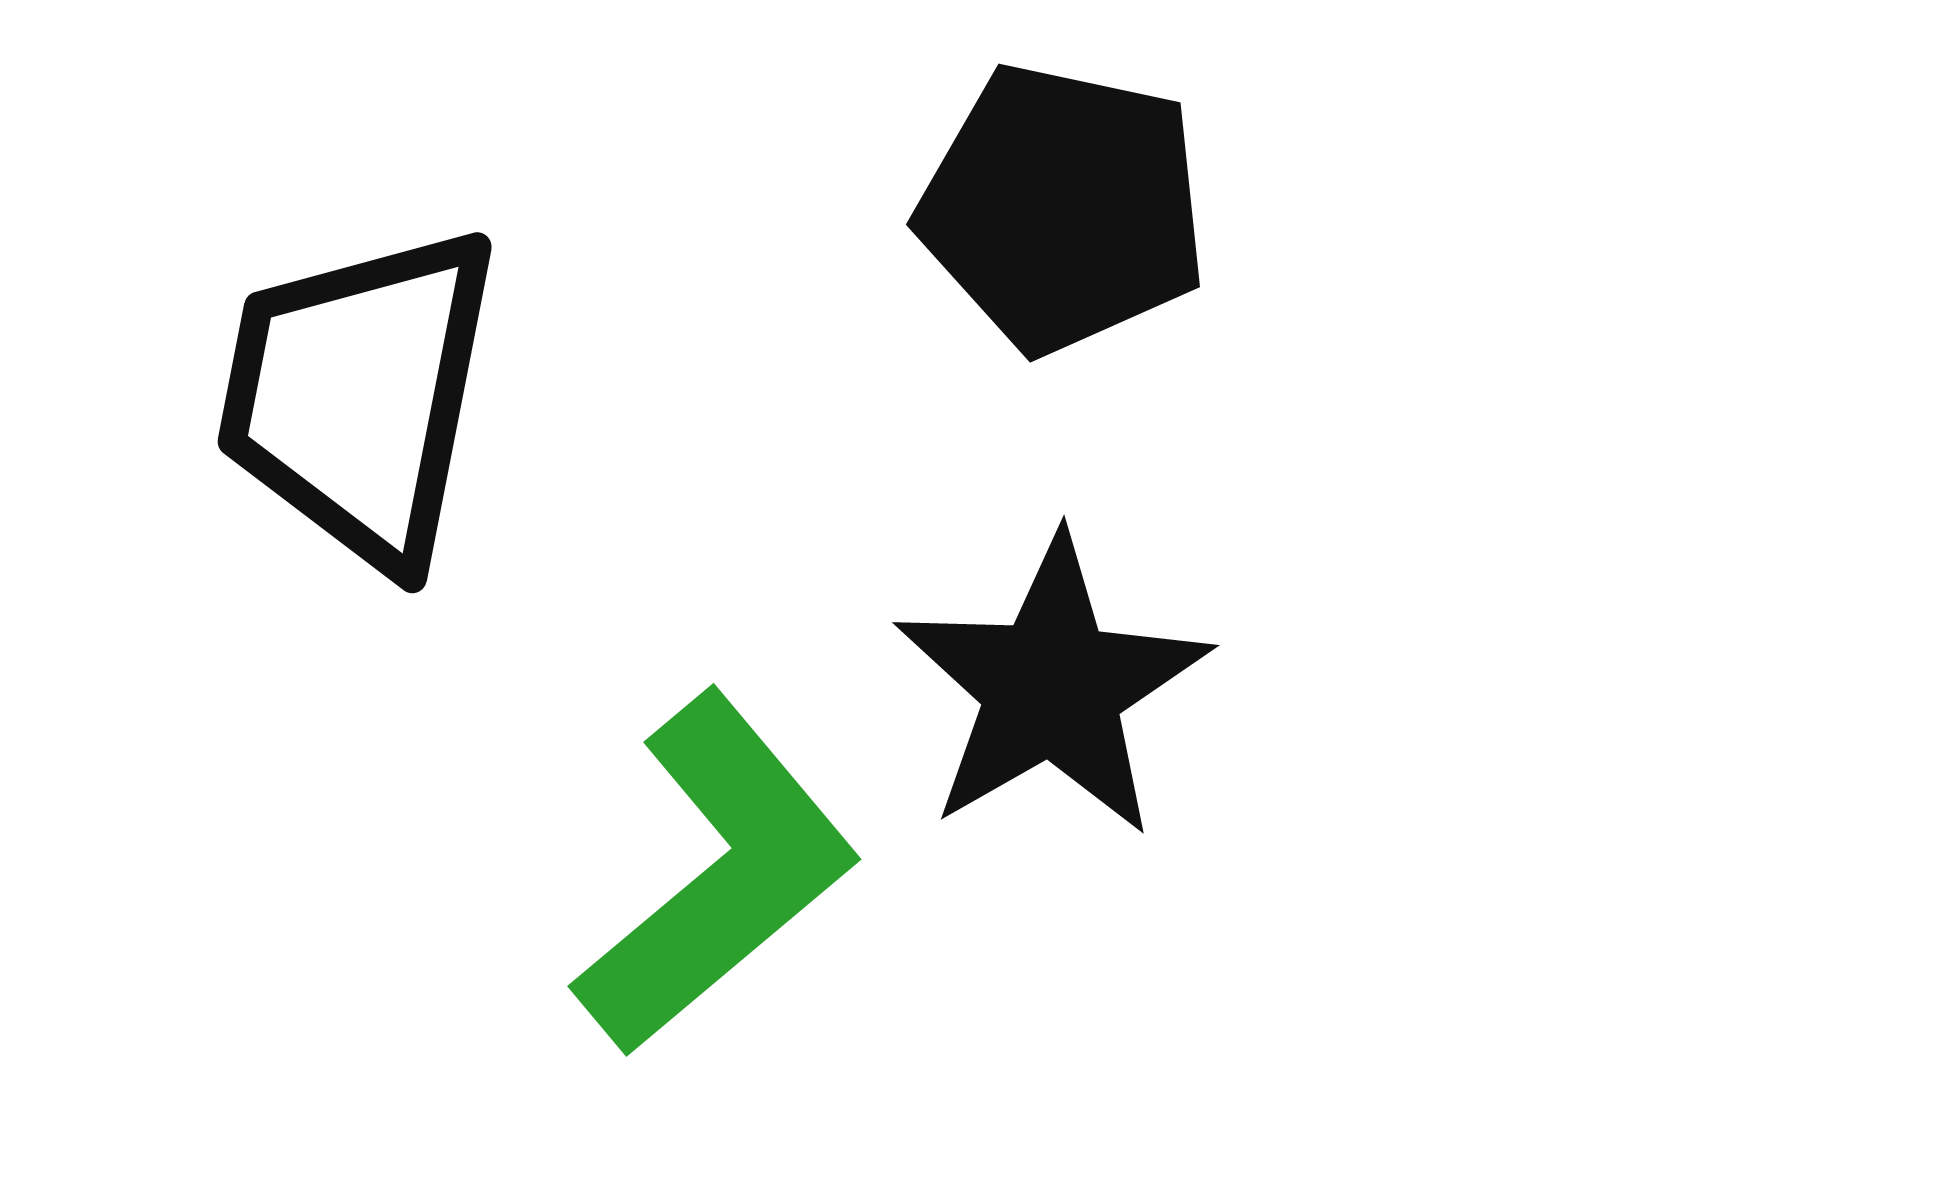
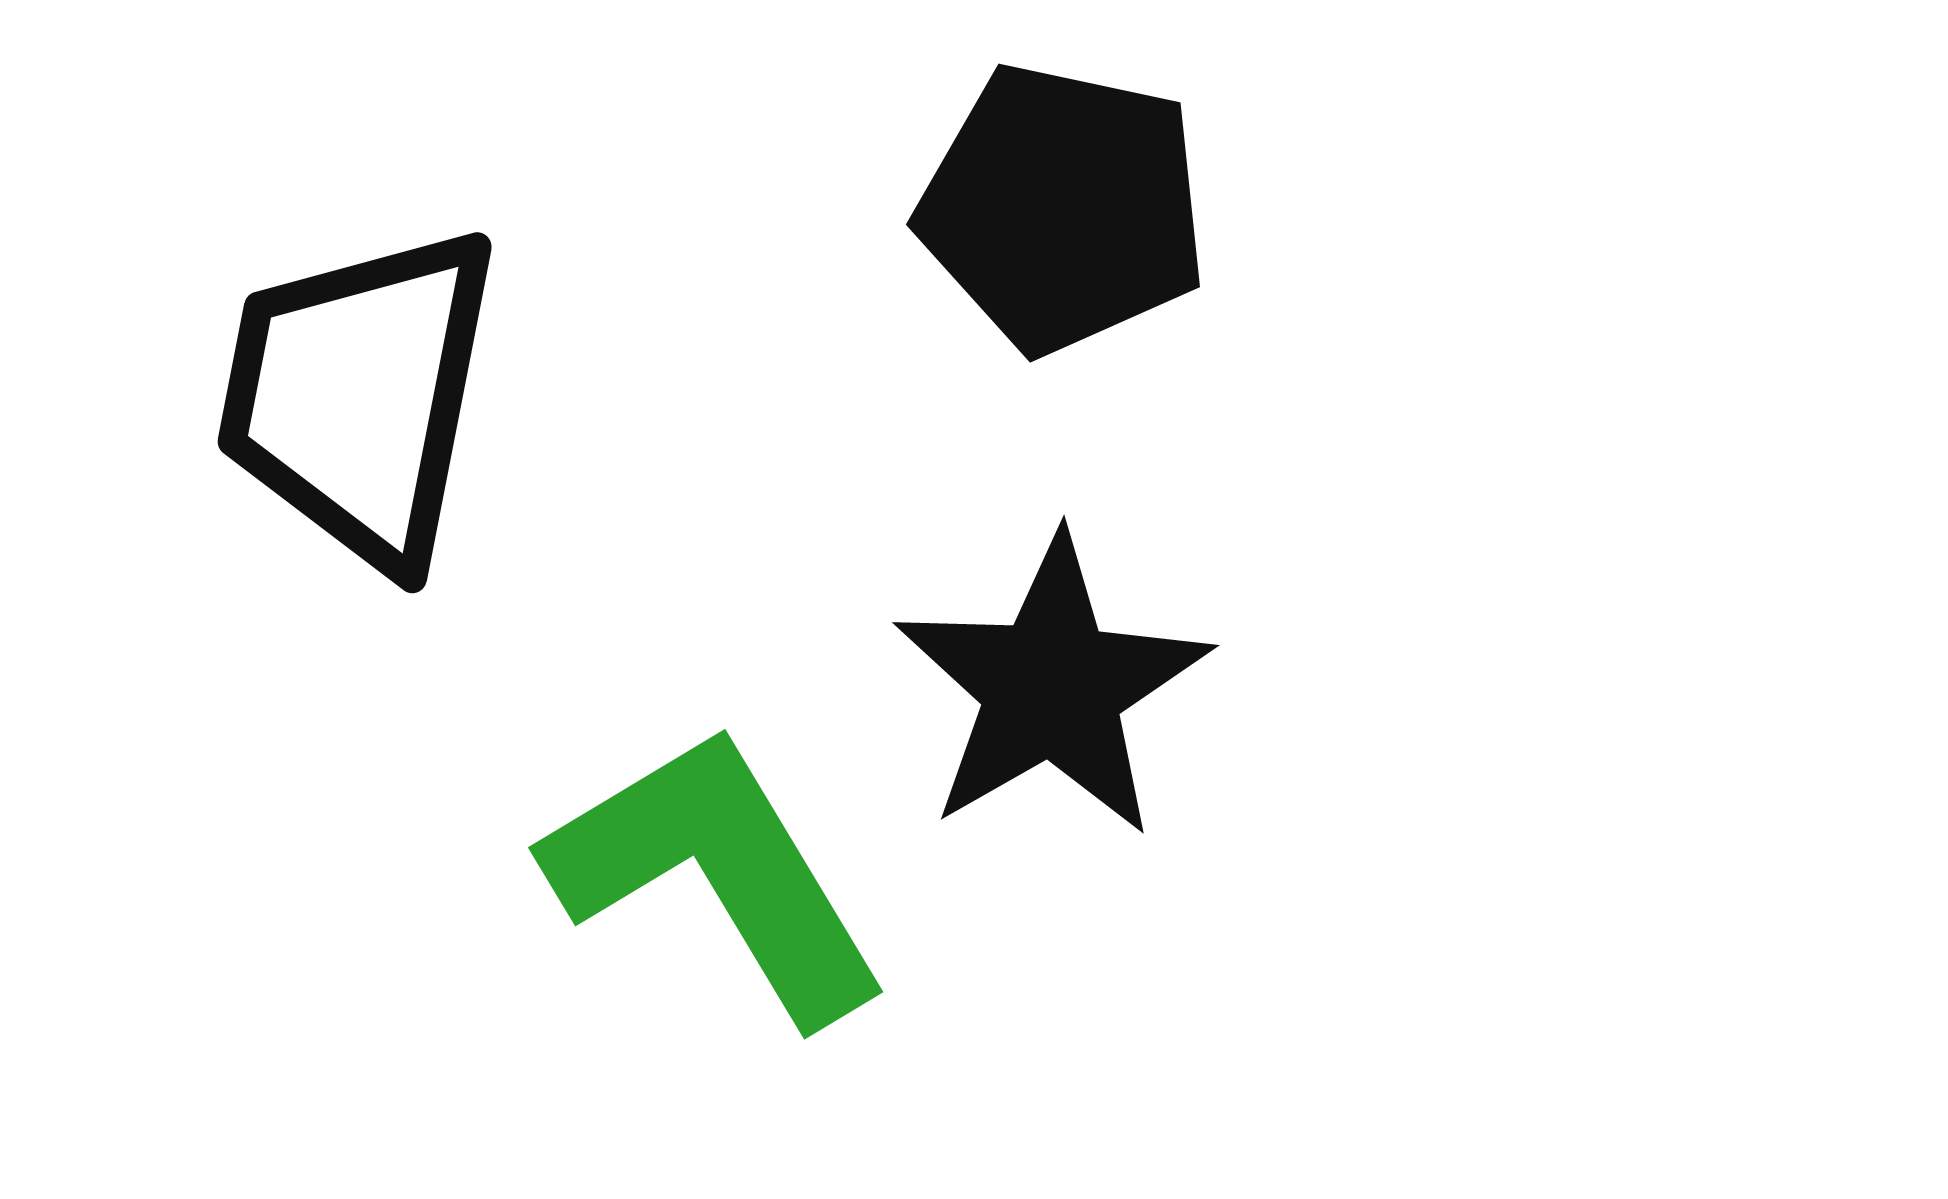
green L-shape: rotated 81 degrees counterclockwise
